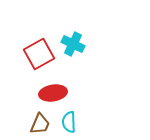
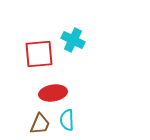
cyan cross: moved 4 px up
red square: rotated 24 degrees clockwise
cyan semicircle: moved 2 px left, 2 px up
